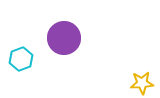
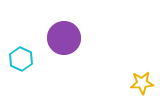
cyan hexagon: rotated 15 degrees counterclockwise
